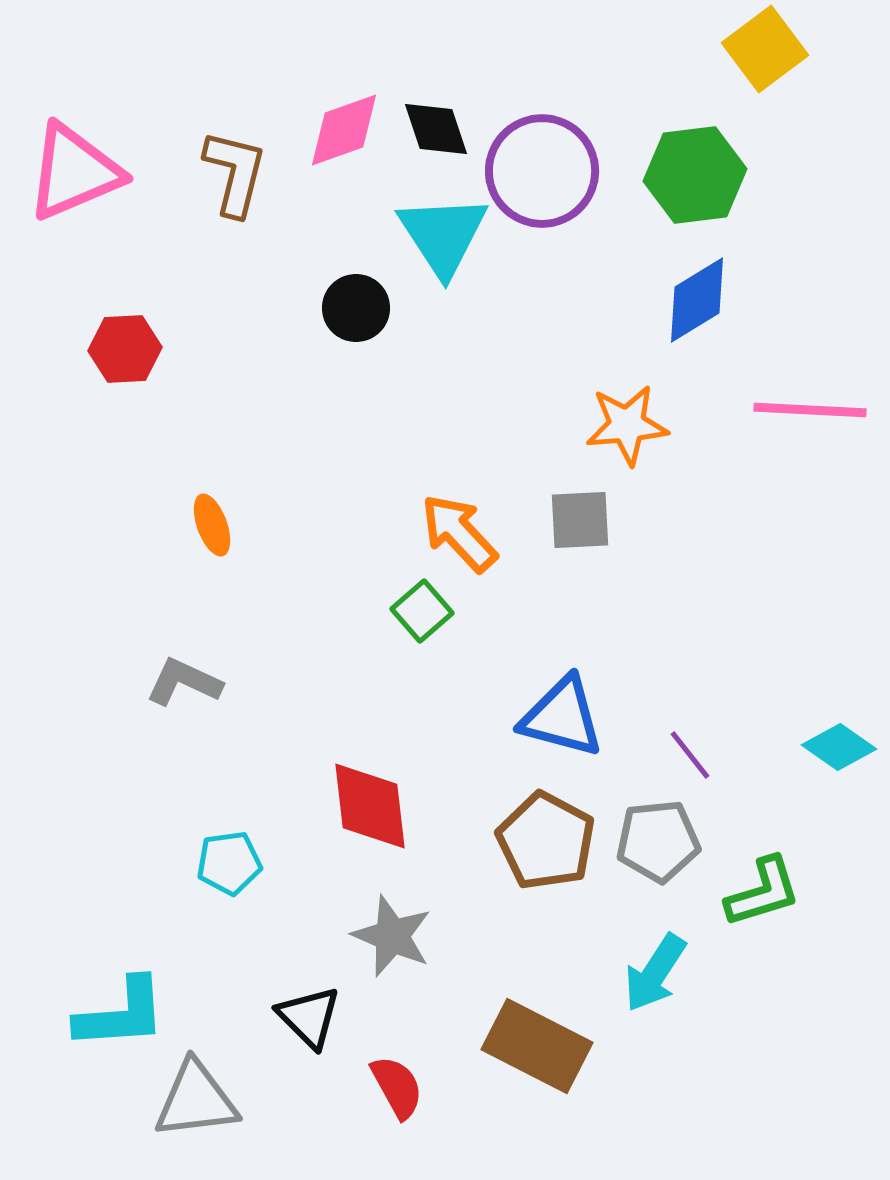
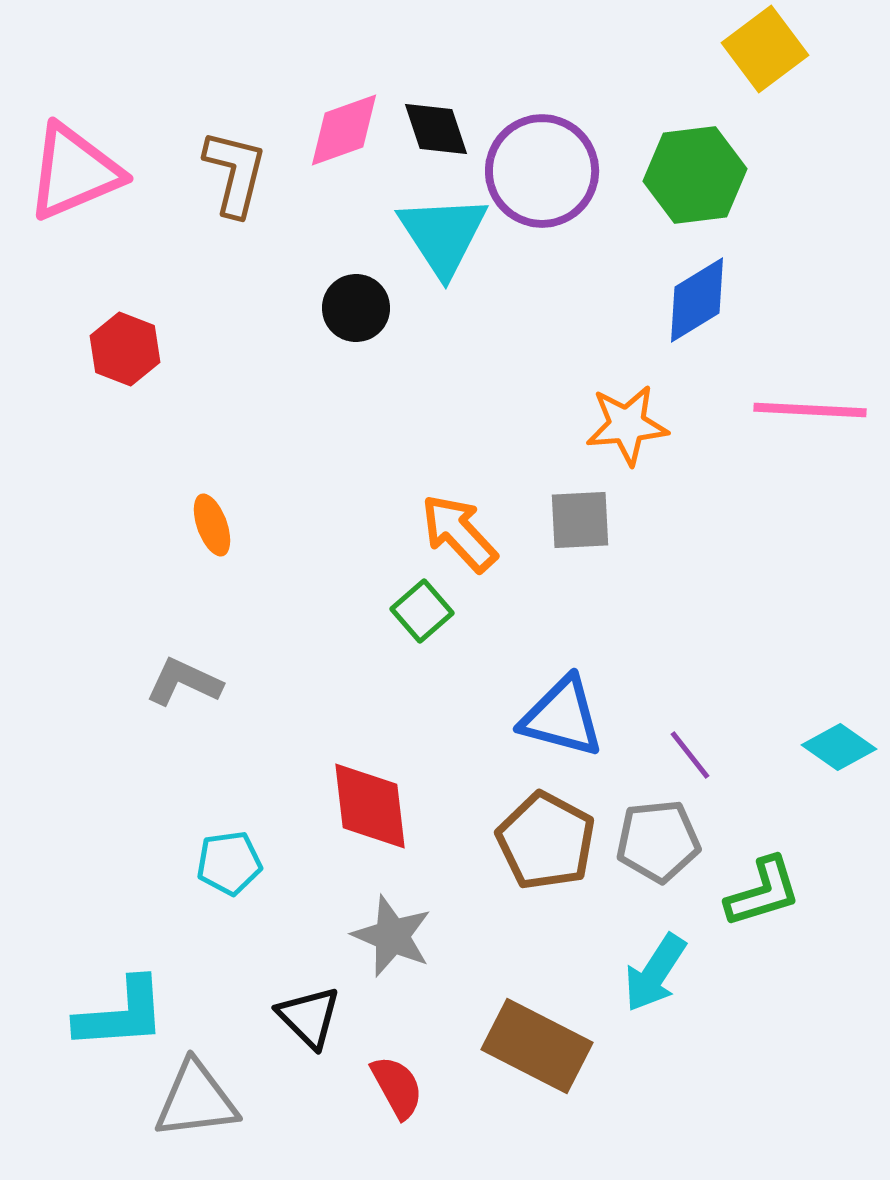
red hexagon: rotated 24 degrees clockwise
